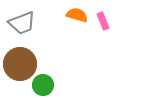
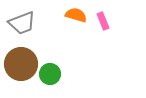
orange semicircle: moved 1 px left
brown circle: moved 1 px right
green circle: moved 7 px right, 11 px up
